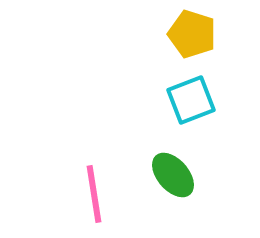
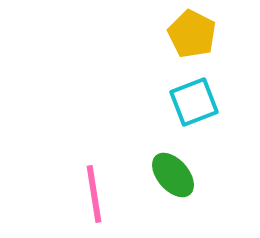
yellow pentagon: rotated 9 degrees clockwise
cyan square: moved 3 px right, 2 px down
